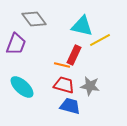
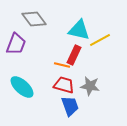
cyan triangle: moved 3 px left, 4 px down
blue trapezoid: rotated 55 degrees clockwise
